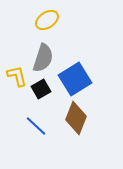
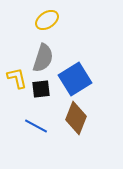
yellow L-shape: moved 2 px down
black square: rotated 24 degrees clockwise
blue line: rotated 15 degrees counterclockwise
